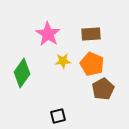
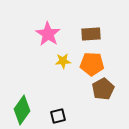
orange pentagon: rotated 20 degrees counterclockwise
green diamond: moved 37 px down
